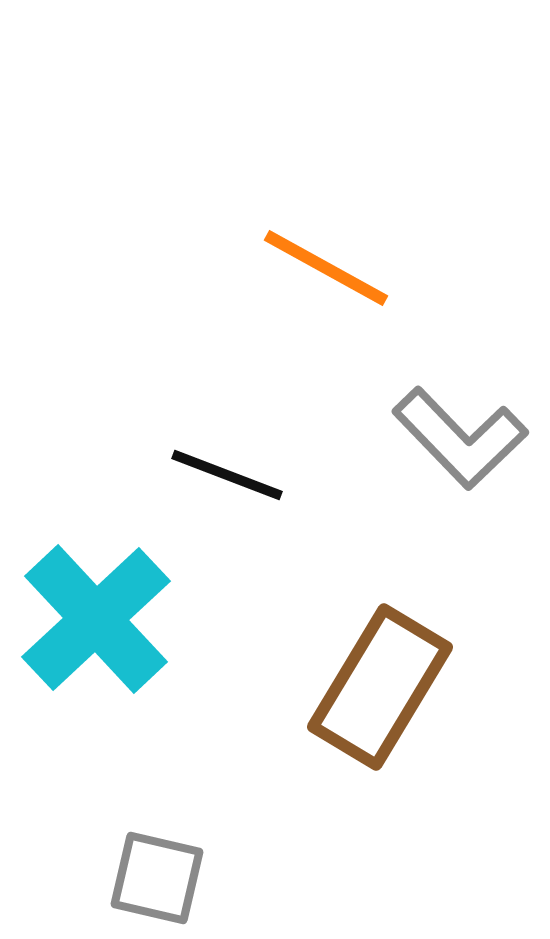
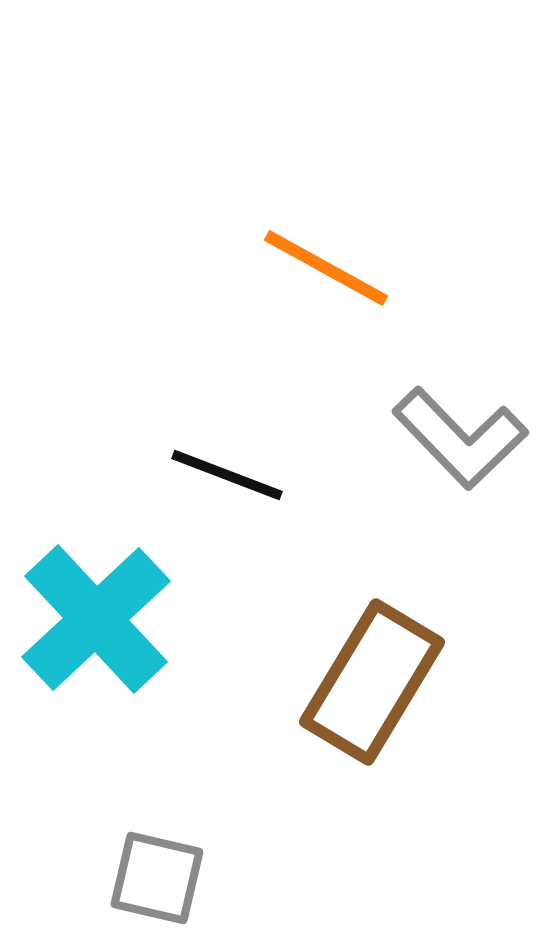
brown rectangle: moved 8 px left, 5 px up
